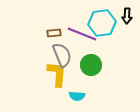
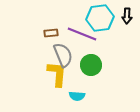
cyan hexagon: moved 2 px left, 5 px up
brown rectangle: moved 3 px left
gray semicircle: moved 1 px right
